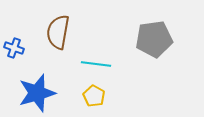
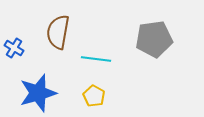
blue cross: rotated 12 degrees clockwise
cyan line: moved 5 px up
blue star: moved 1 px right
